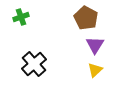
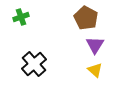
yellow triangle: rotated 35 degrees counterclockwise
